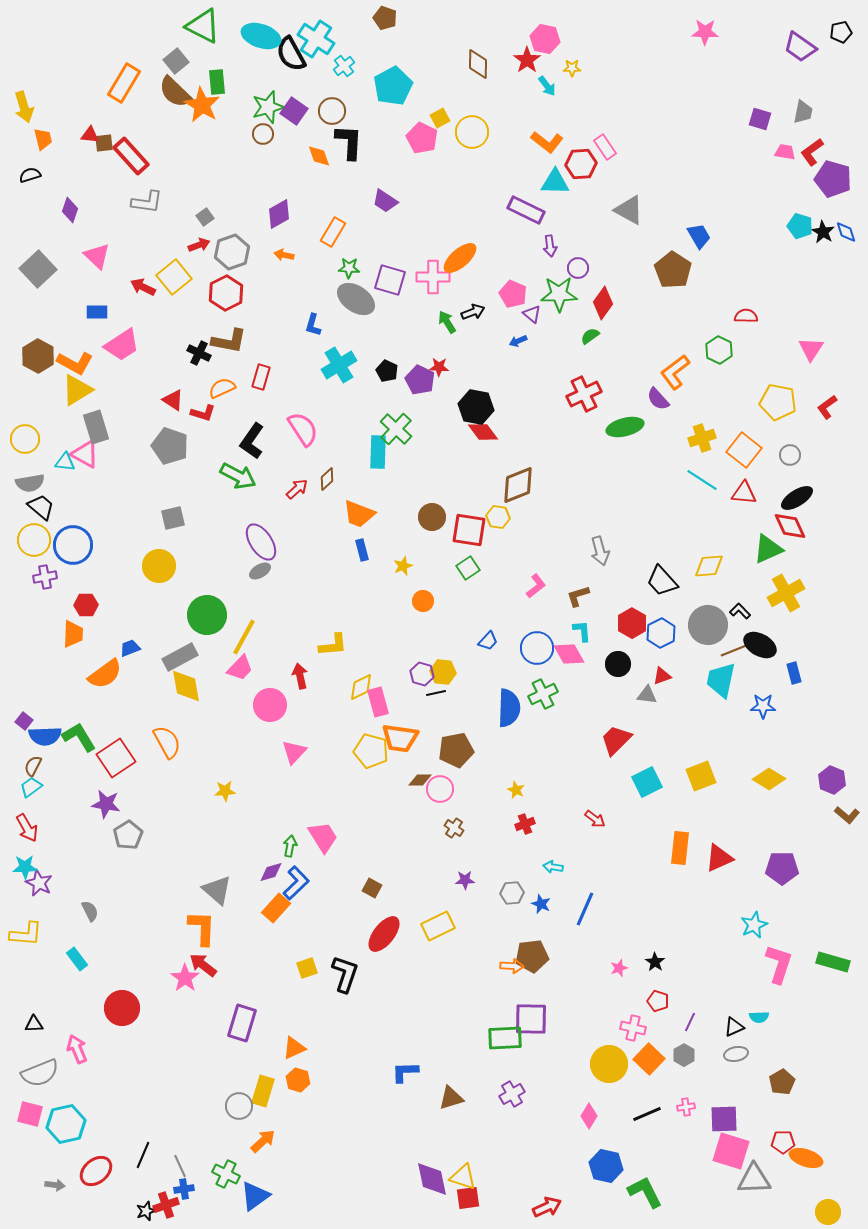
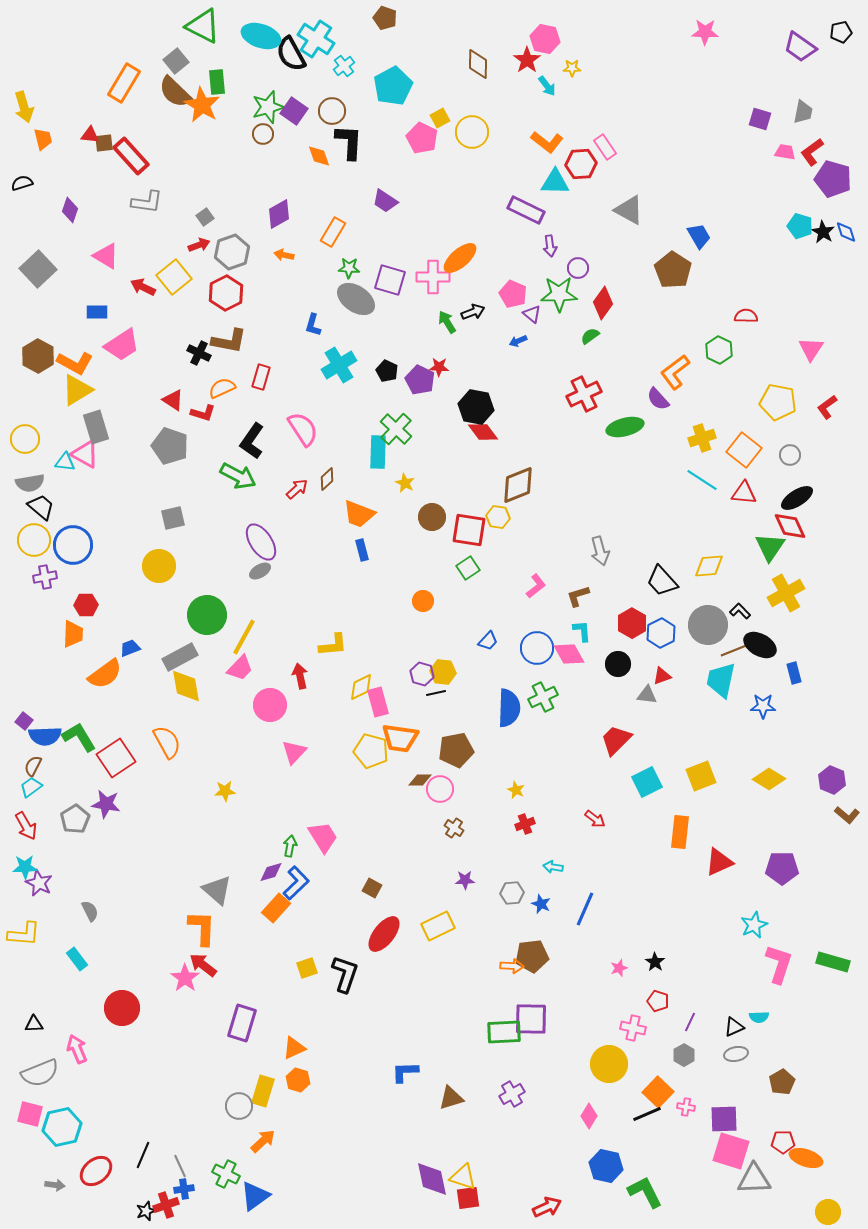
black semicircle at (30, 175): moved 8 px left, 8 px down
pink triangle at (97, 256): moved 9 px right; rotated 12 degrees counterclockwise
green triangle at (768, 549): moved 2 px right, 2 px up; rotated 32 degrees counterclockwise
yellow star at (403, 566): moved 2 px right, 83 px up; rotated 24 degrees counterclockwise
green cross at (543, 694): moved 3 px down
red arrow at (27, 828): moved 1 px left, 2 px up
gray pentagon at (128, 835): moved 53 px left, 16 px up
orange rectangle at (680, 848): moved 16 px up
red triangle at (719, 858): moved 4 px down
yellow L-shape at (26, 934): moved 2 px left
green rectangle at (505, 1038): moved 1 px left, 6 px up
orange square at (649, 1059): moved 9 px right, 33 px down
pink cross at (686, 1107): rotated 18 degrees clockwise
cyan hexagon at (66, 1124): moved 4 px left, 3 px down
